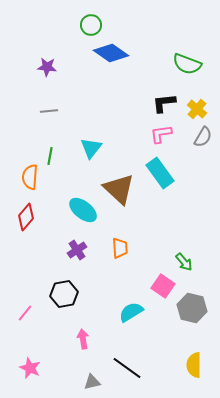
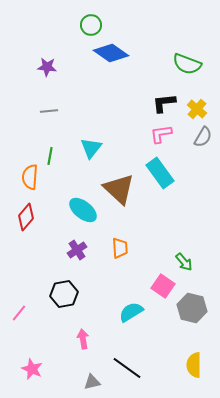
pink line: moved 6 px left
pink star: moved 2 px right, 1 px down
